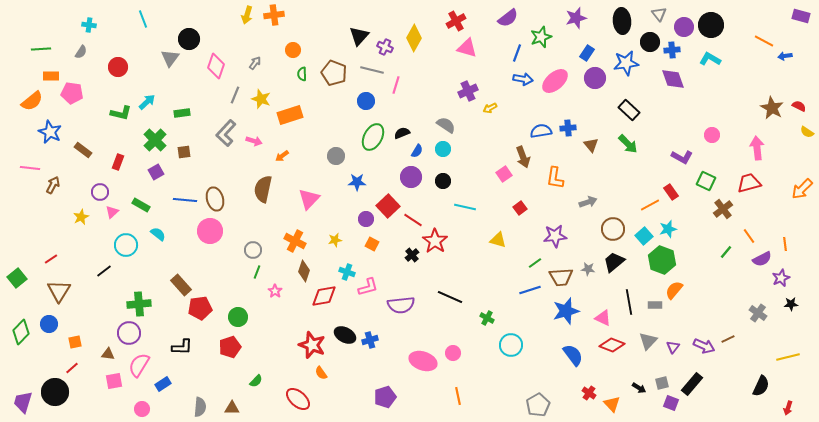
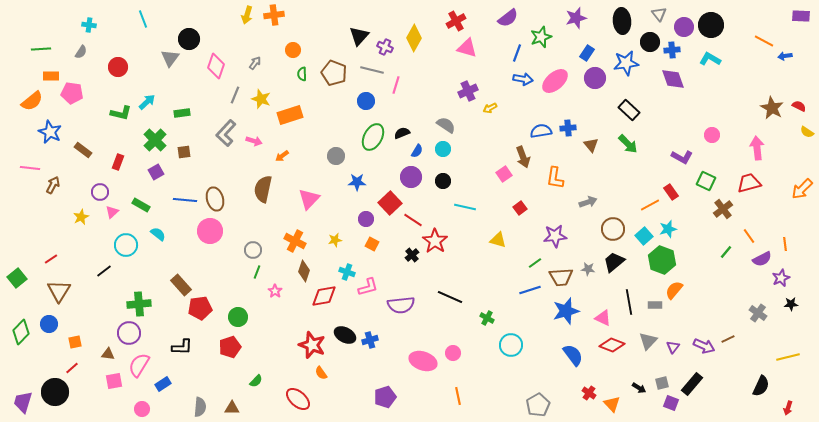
purple rectangle at (801, 16): rotated 12 degrees counterclockwise
red square at (388, 206): moved 2 px right, 3 px up
